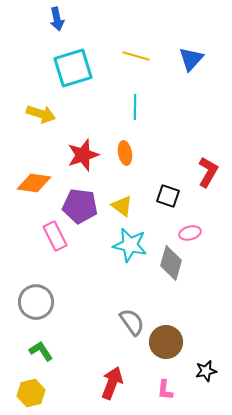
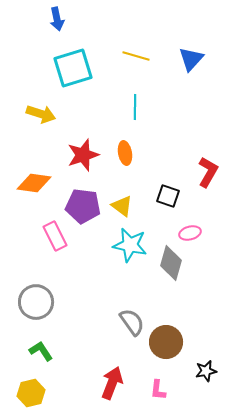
purple pentagon: moved 3 px right
pink L-shape: moved 7 px left
